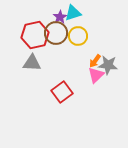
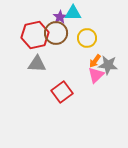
cyan triangle: rotated 18 degrees clockwise
yellow circle: moved 9 px right, 2 px down
gray triangle: moved 5 px right, 1 px down
